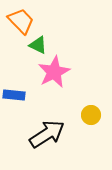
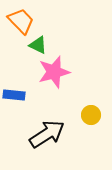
pink star: rotated 12 degrees clockwise
